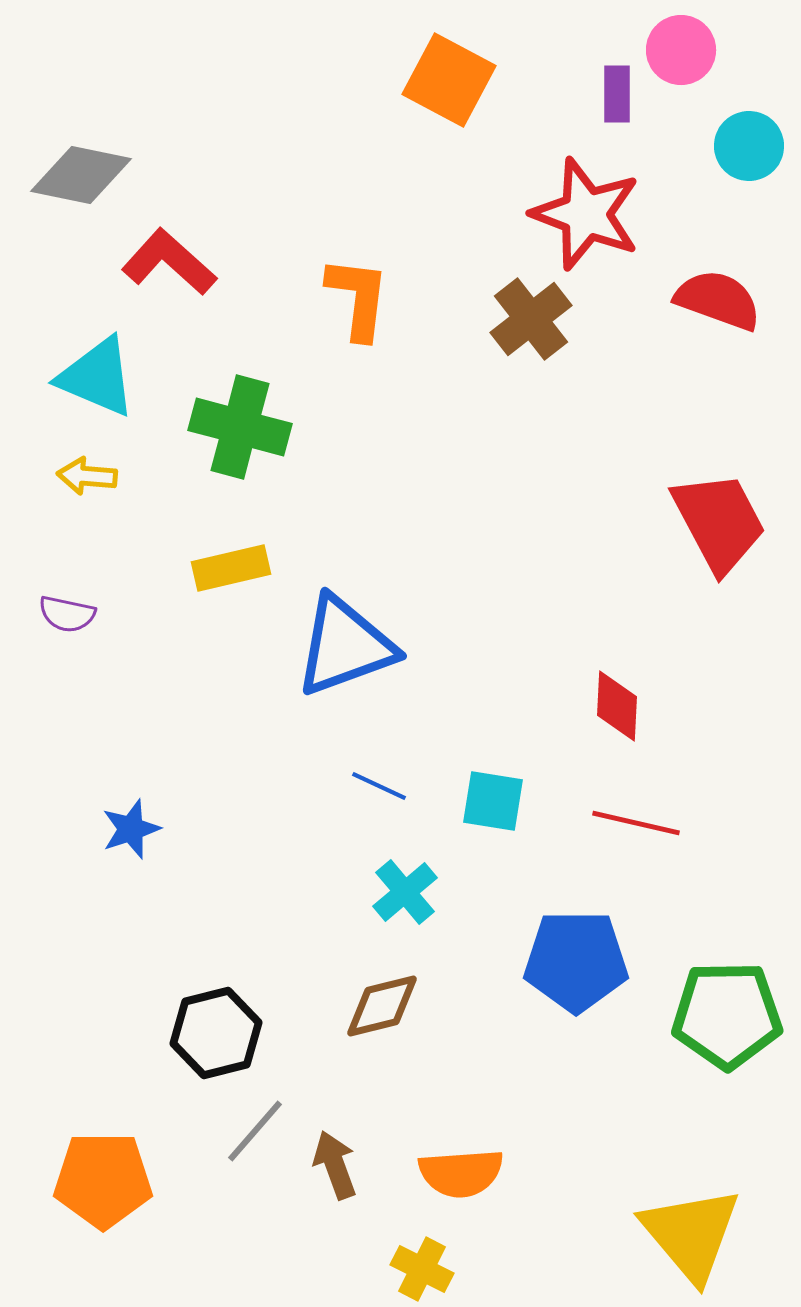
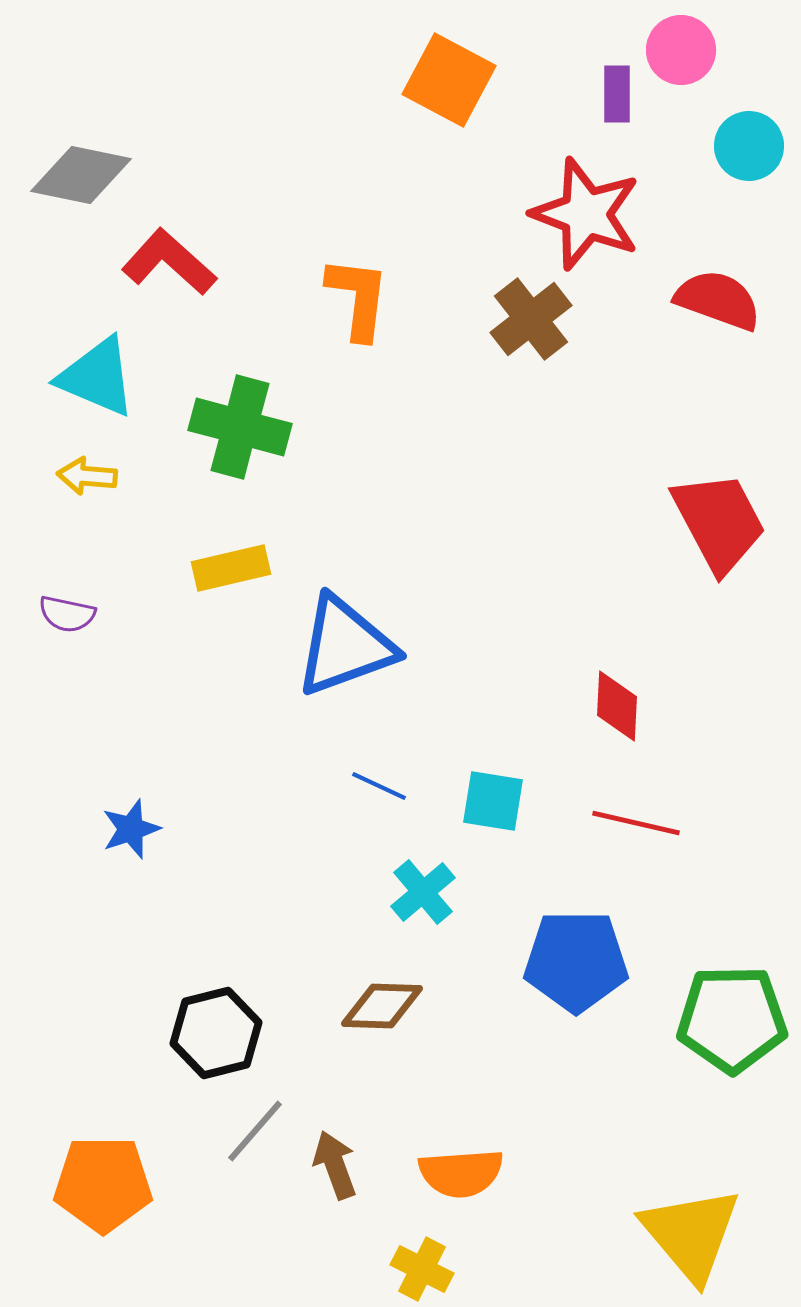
cyan cross: moved 18 px right
brown diamond: rotated 16 degrees clockwise
green pentagon: moved 5 px right, 4 px down
orange pentagon: moved 4 px down
